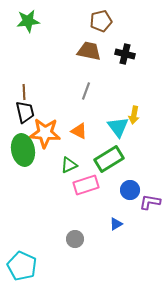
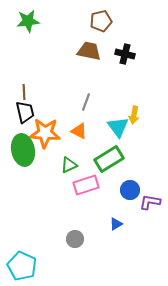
gray line: moved 11 px down
